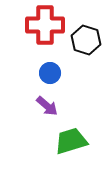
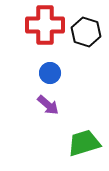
black hexagon: moved 8 px up
purple arrow: moved 1 px right, 1 px up
green trapezoid: moved 13 px right, 2 px down
